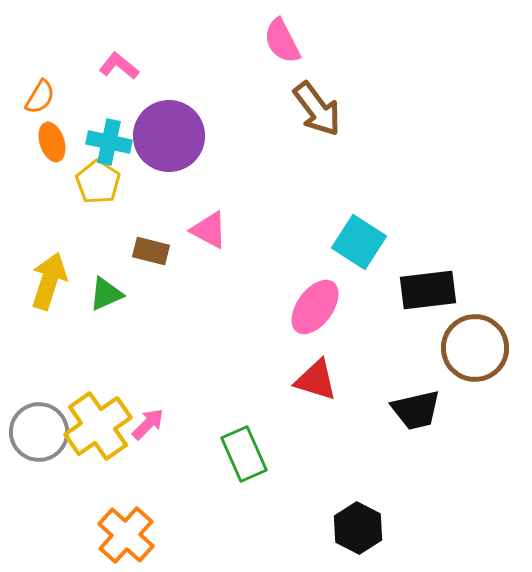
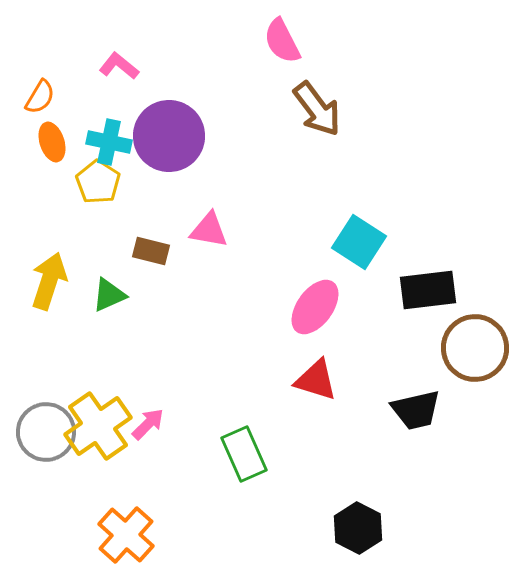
pink triangle: rotated 18 degrees counterclockwise
green triangle: moved 3 px right, 1 px down
gray circle: moved 7 px right
